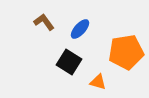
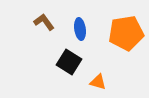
blue ellipse: rotated 50 degrees counterclockwise
orange pentagon: moved 19 px up
